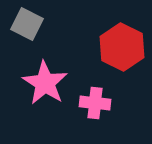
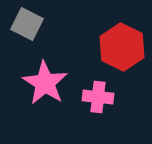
pink cross: moved 3 px right, 6 px up
